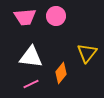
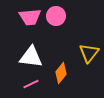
pink trapezoid: moved 5 px right
yellow triangle: moved 2 px right
